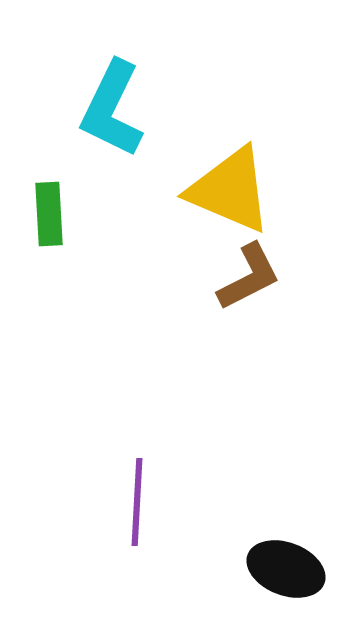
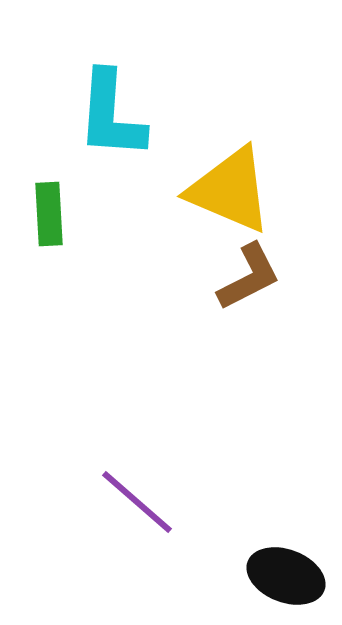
cyan L-shape: moved 1 px left, 6 px down; rotated 22 degrees counterclockwise
purple line: rotated 52 degrees counterclockwise
black ellipse: moved 7 px down
